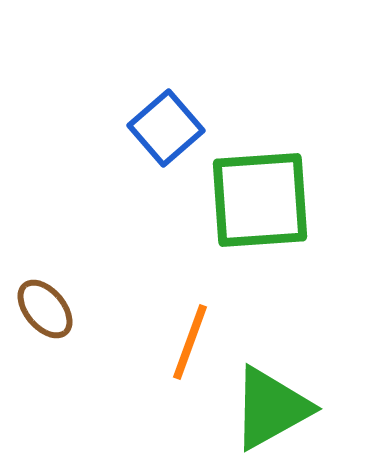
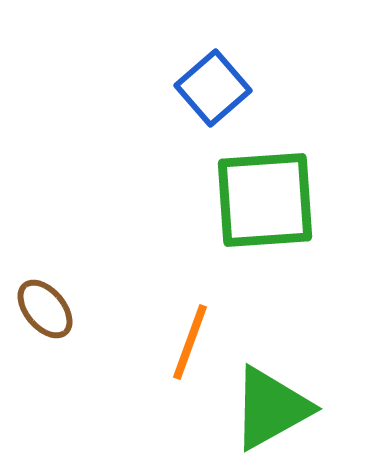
blue square: moved 47 px right, 40 px up
green square: moved 5 px right
